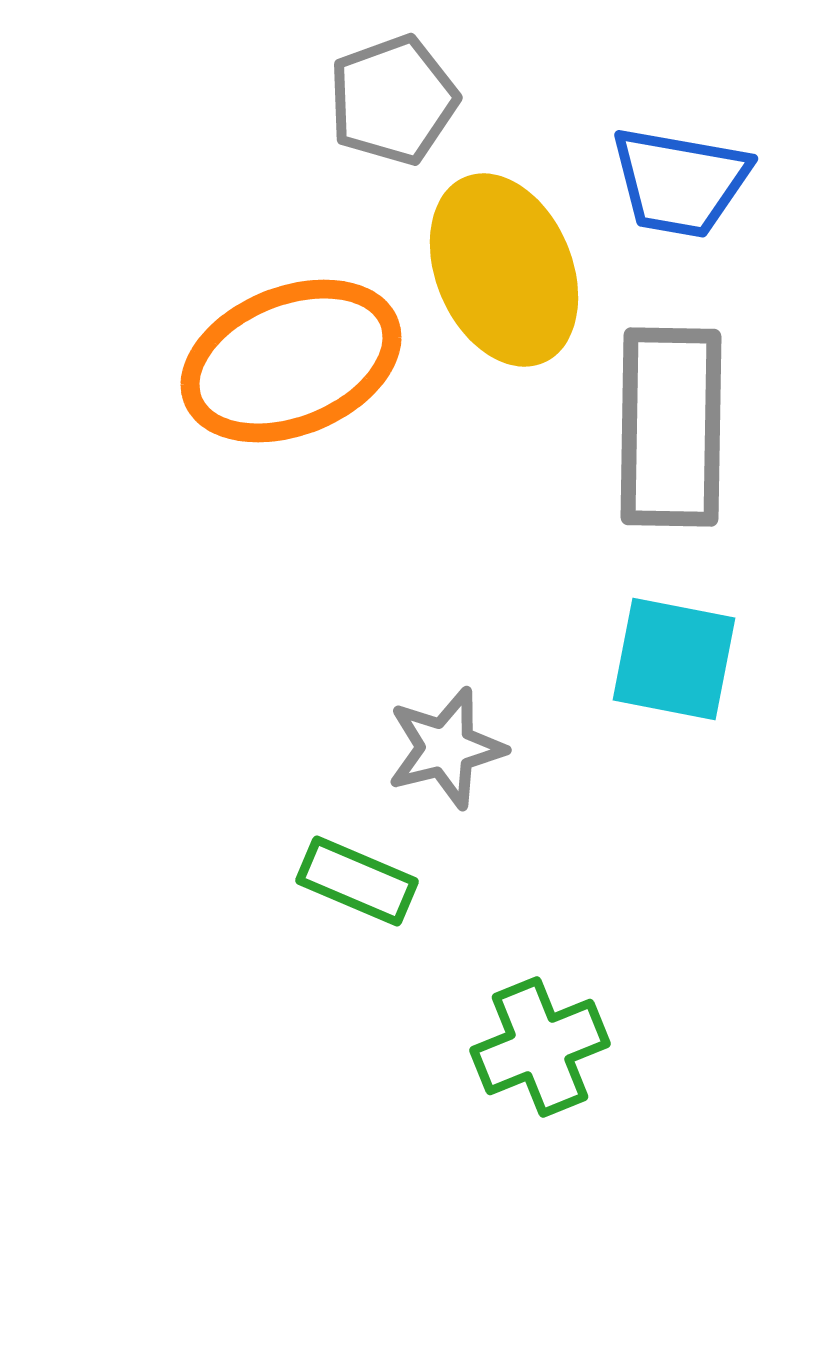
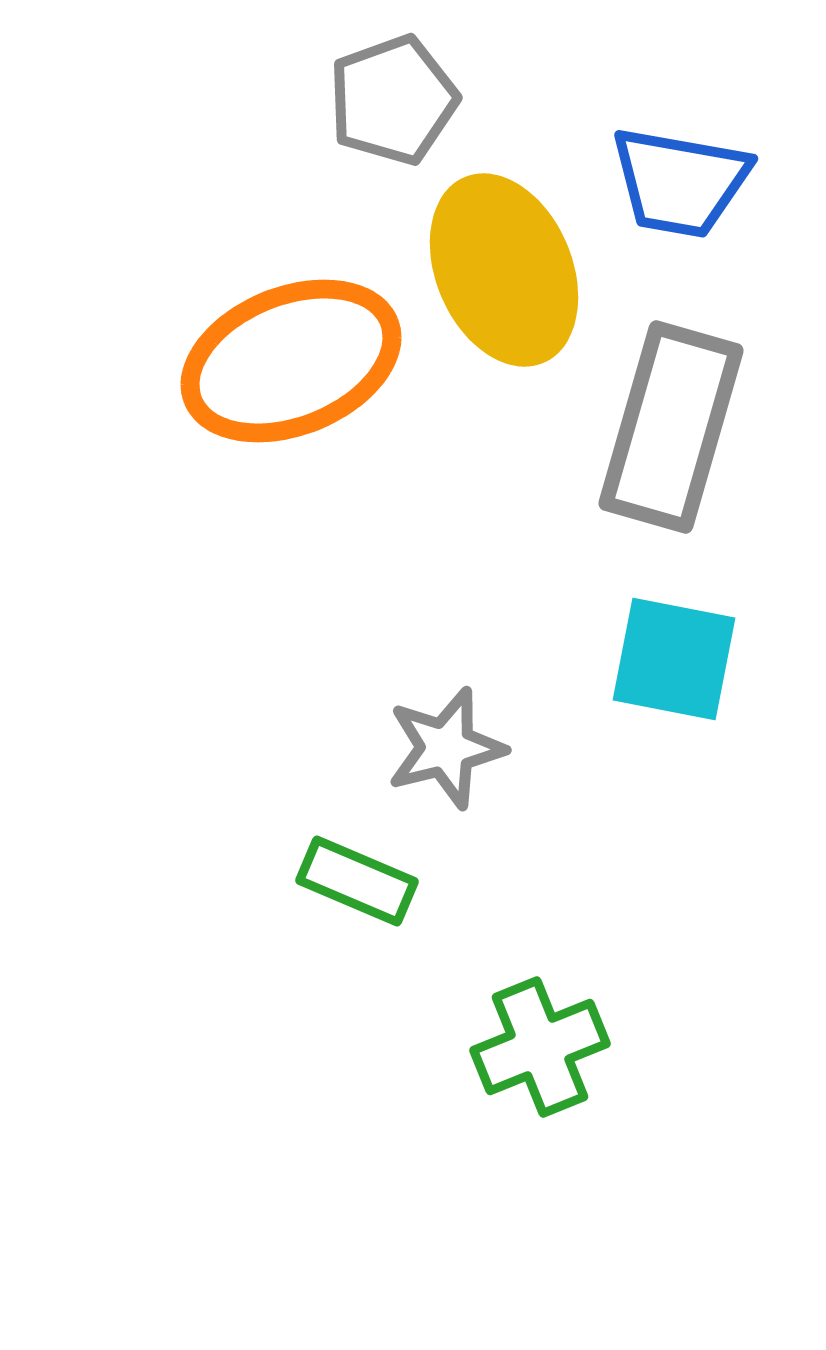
gray rectangle: rotated 15 degrees clockwise
